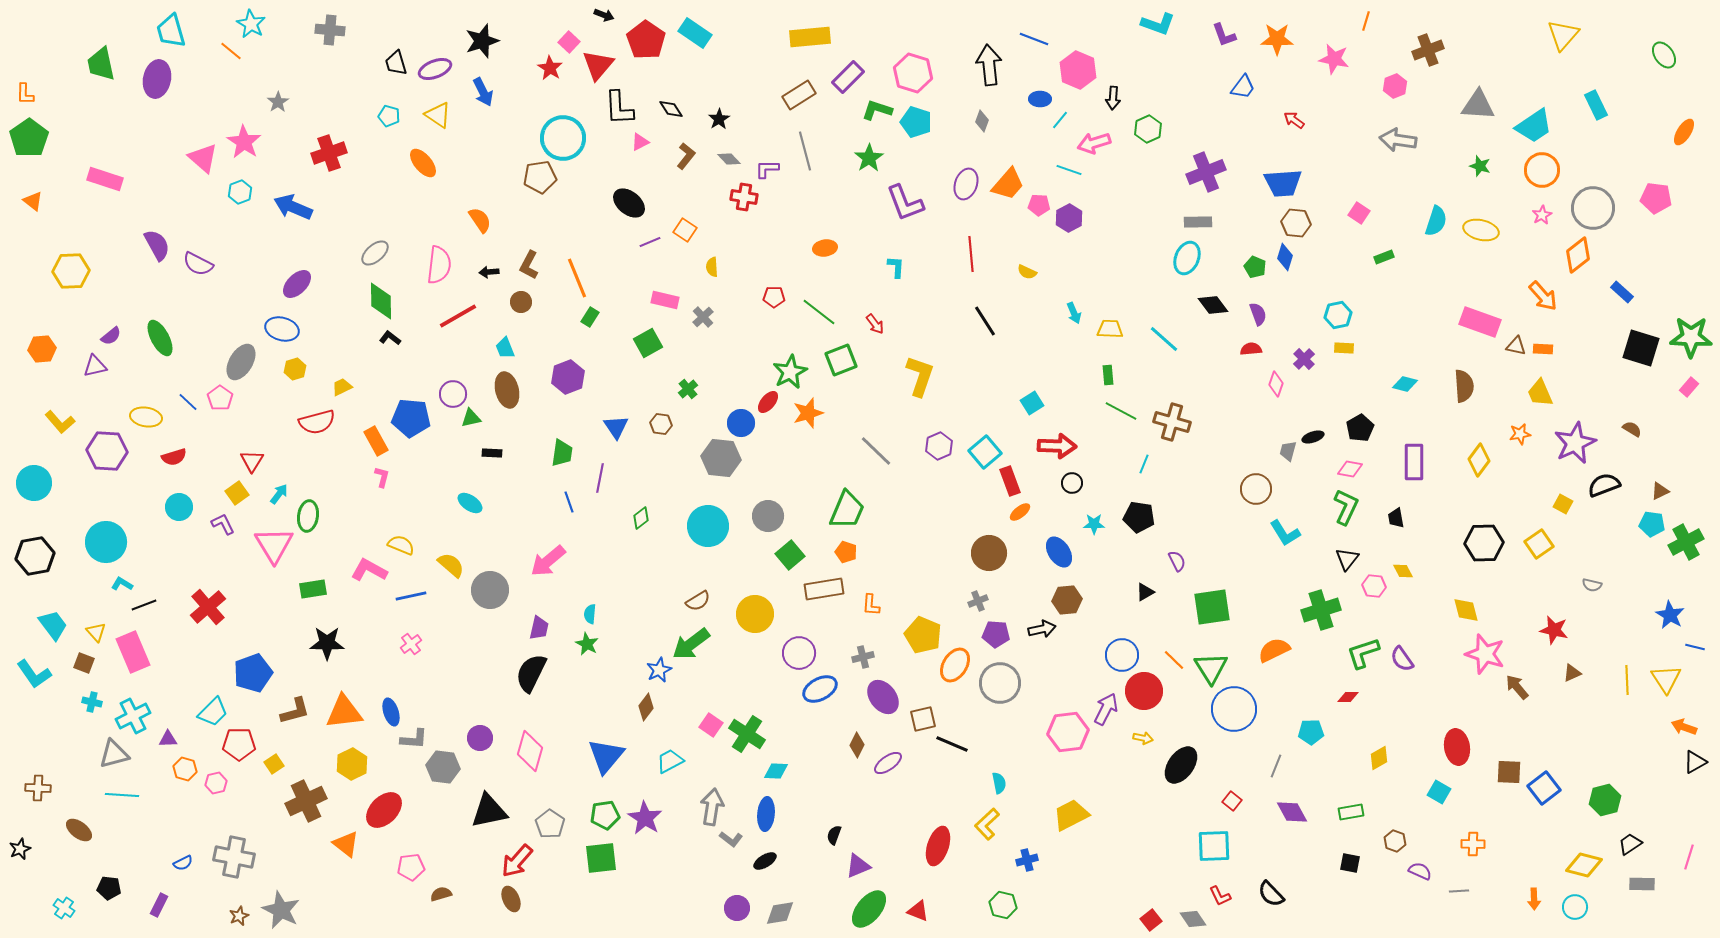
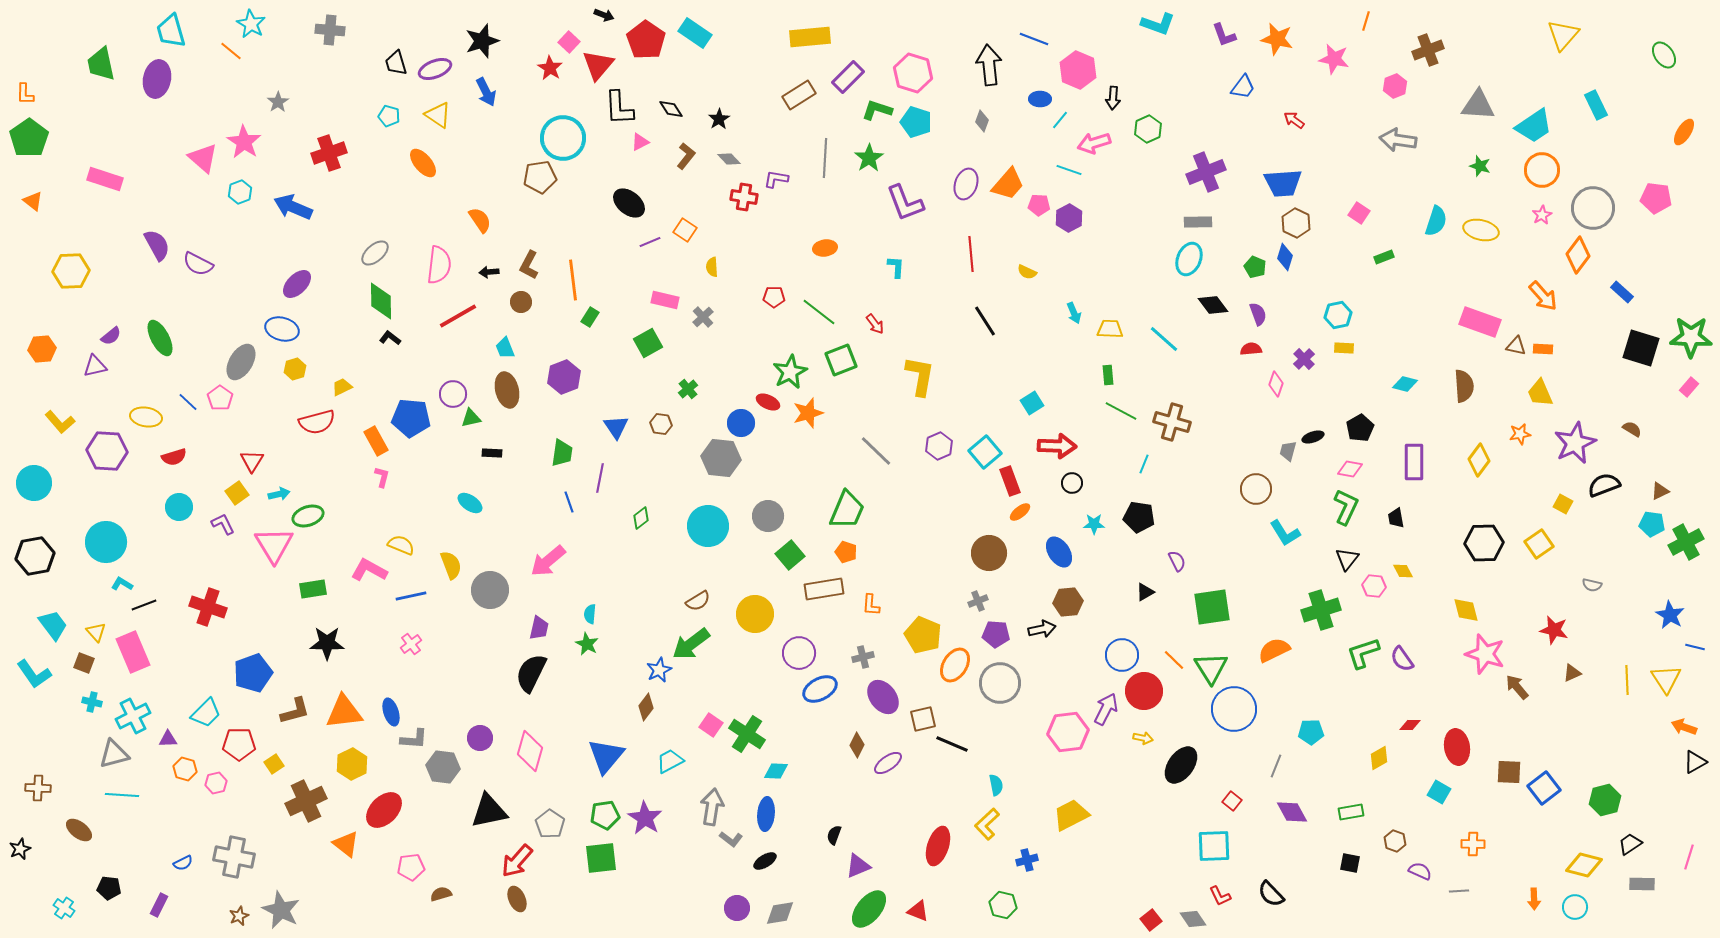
orange star at (1277, 39): rotated 12 degrees clockwise
blue arrow at (483, 92): moved 3 px right
gray line at (805, 151): moved 20 px right, 7 px down; rotated 18 degrees clockwise
purple L-shape at (767, 169): moved 9 px right, 10 px down; rotated 10 degrees clockwise
brown hexagon at (1296, 223): rotated 20 degrees clockwise
orange diamond at (1578, 255): rotated 15 degrees counterclockwise
cyan ellipse at (1187, 258): moved 2 px right, 1 px down
orange line at (577, 278): moved 4 px left, 2 px down; rotated 15 degrees clockwise
yellow L-shape at (920, 376): rotated 9 degrees counterclockwise
purple hexagon at (568, 377): moved 4 px left
red ellipse at (768, 402): rotated 75 degrees clockwise
cyan arrow at (279, 494): rotated 40 degrees clockwise
green ellipse at (308, 516): rotated 64 degrees clockwise
yellow semicircle at (451, 565): rotated 28 degrees clockwise
brown hexagon at (1067, 600): moved 1 px right, 2 px down
red cross at (208, 607): rotated 30 degrees counterclockwise
red diamond at (1348, 697): moved 62 px right, 28 px down
cyan trapezoid at (213, 712): moved 7 px left, 1 px down
cyan semicircle at (999, 783): moved 3 px left, 2 px down
brown ellipse at (511, 899): moved 6 px right
